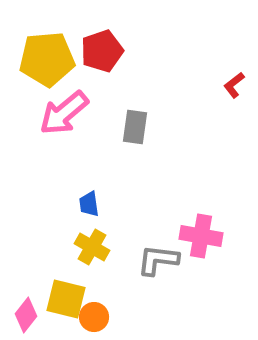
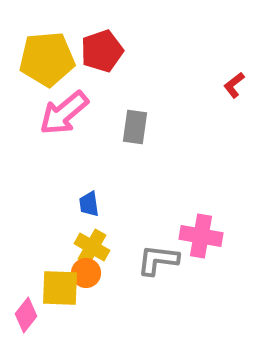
yellow square: moved 6 px left, 11 px up; rotated 12 degrees counterclockwise
orange circle: moved 8 px left, 44 px up
